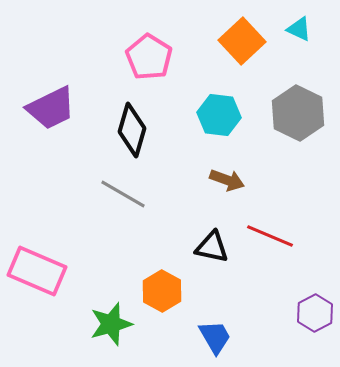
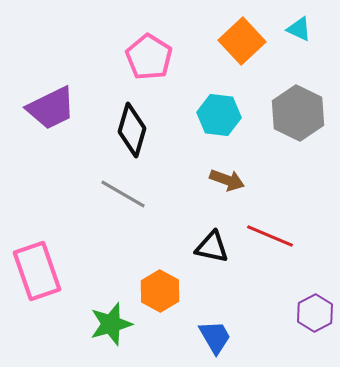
pink rectangle: rotated 48 degrees clockwise
orange hexagon: moved 2 px left
